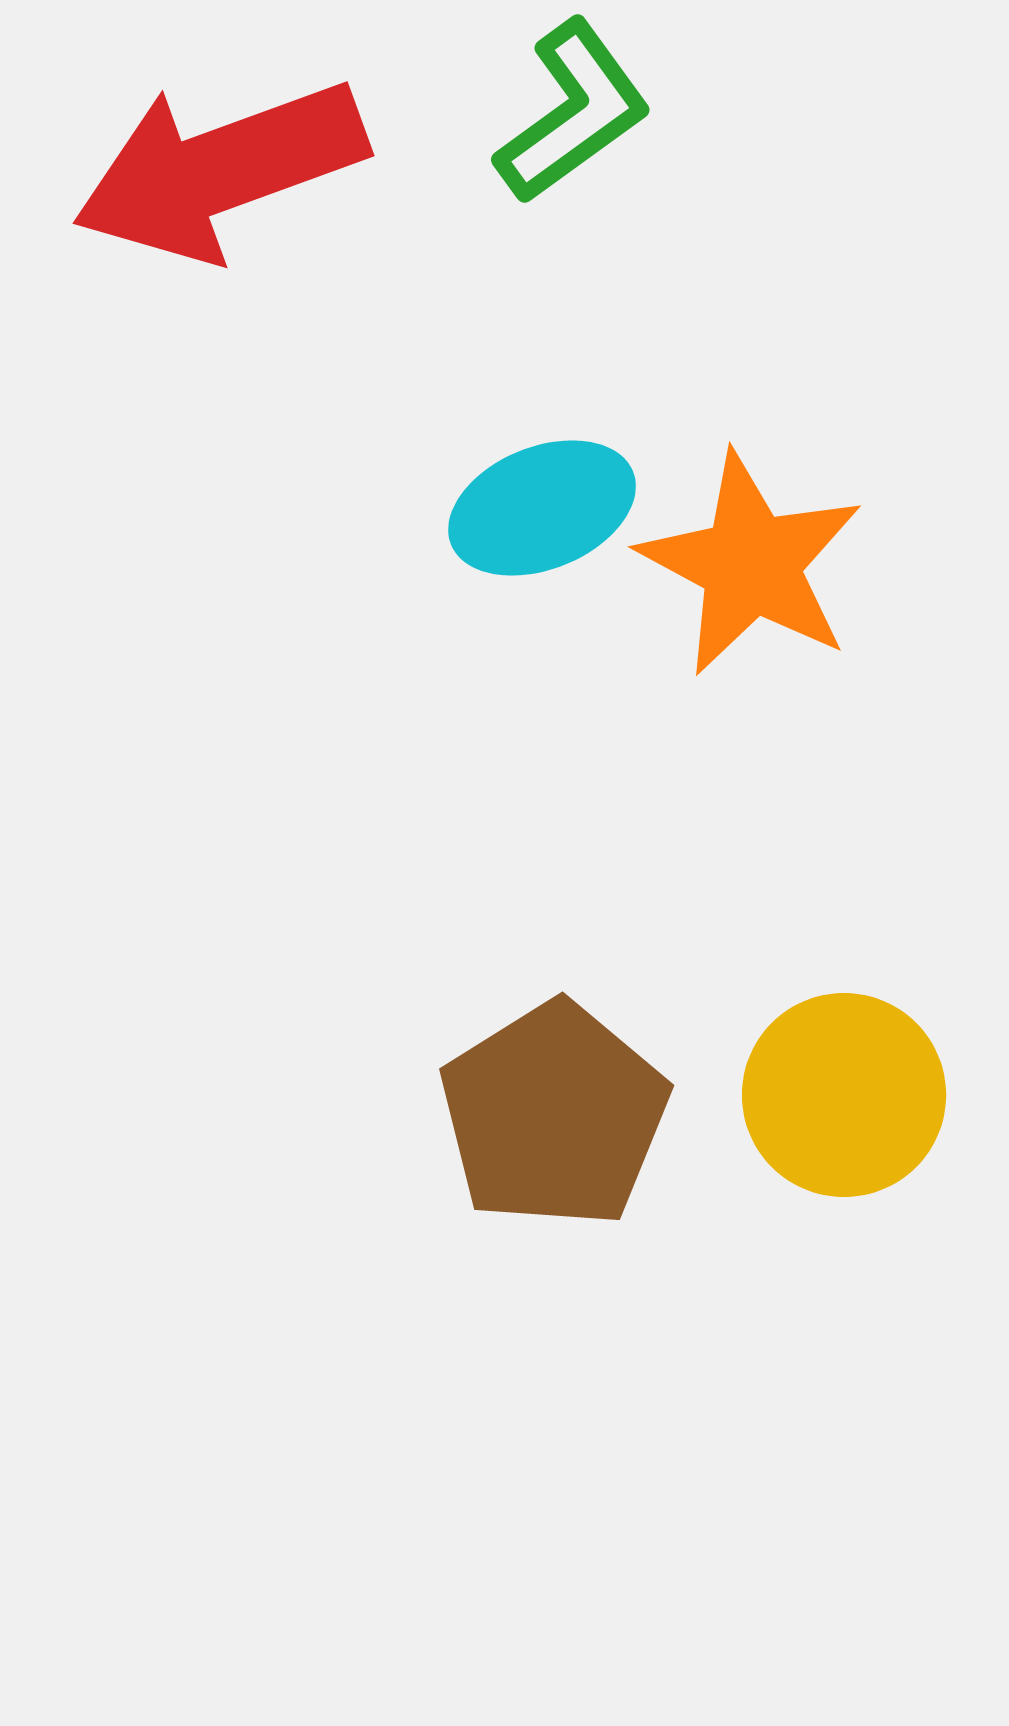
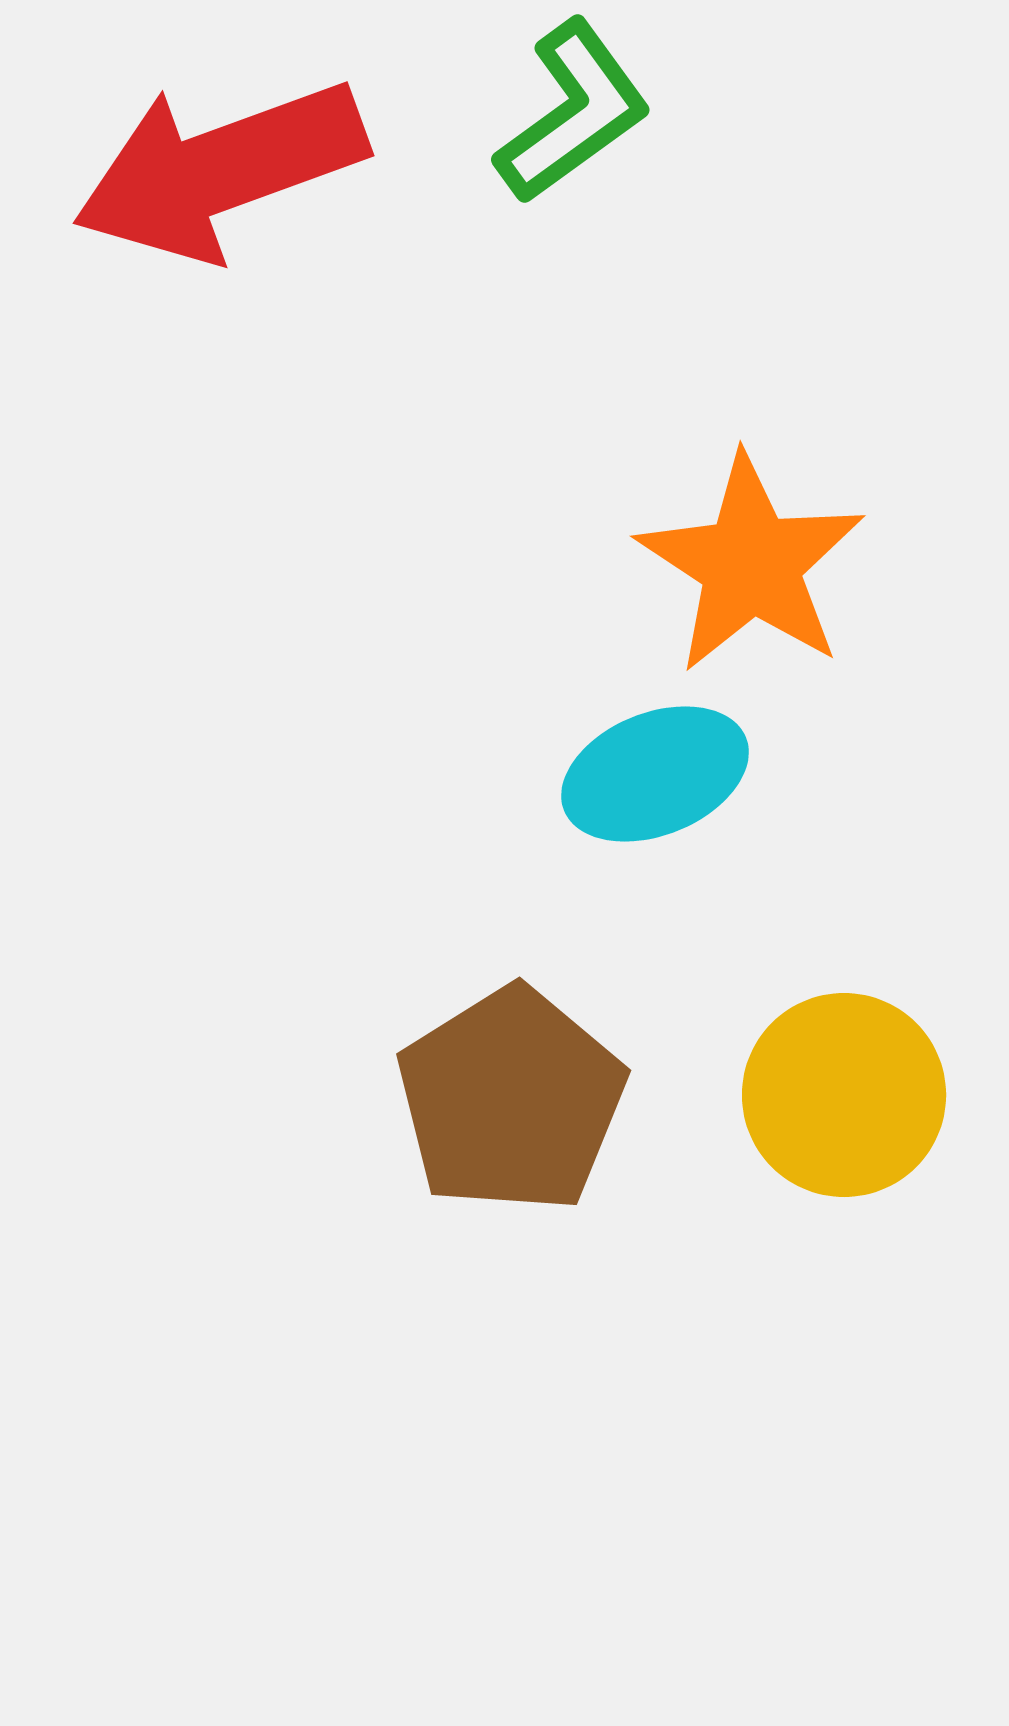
cyan ellipse: moved 113 px right, 266 px down
orange star: rotated 5 degrees clockwise
brown pentagon: moved 43 px left, 15 px up
